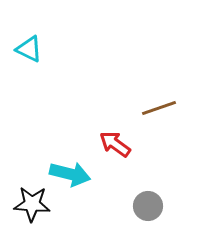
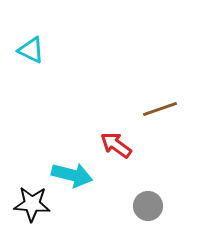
cyan triangle: moved 2 px right, 1 px down
brown line: moved 1 px right, 1 px down
red arrow: moved 1 px right, 1 px down
cyan arrow: moved 2 px right, 1 px down
